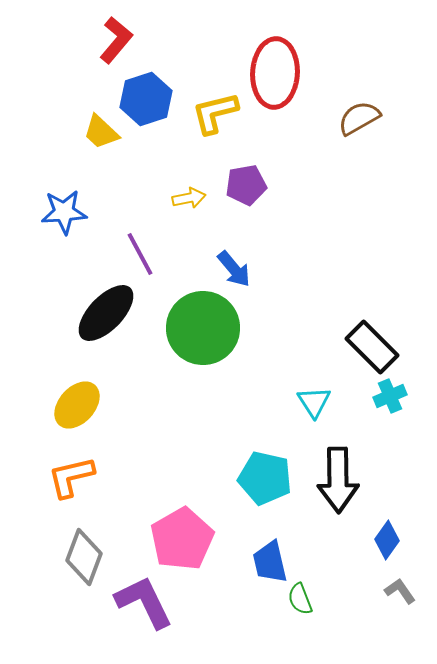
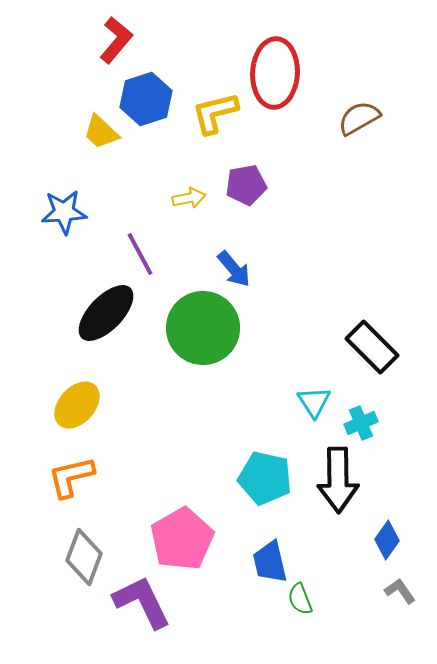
cyan cross: moved 29 px left, 27 px down
purple L-shape: moved 2 px left
